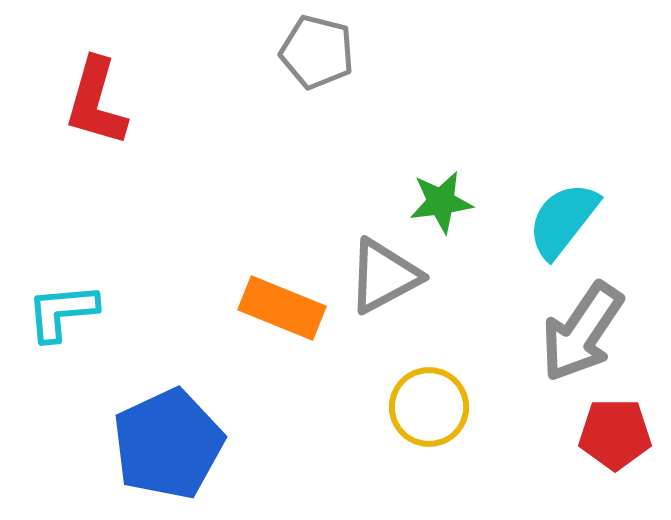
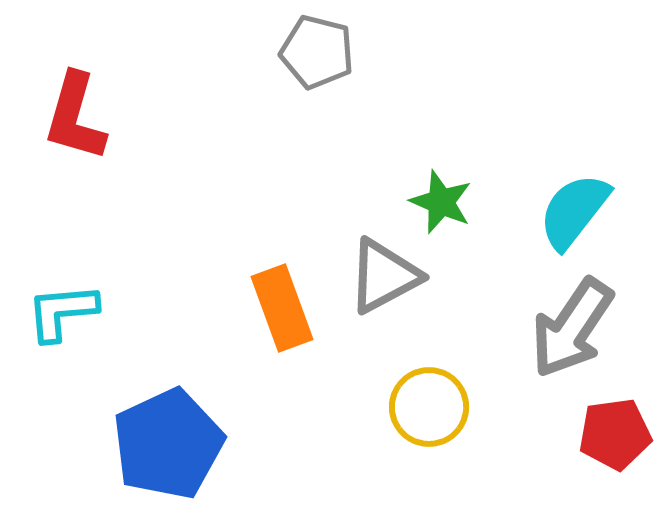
red L-shape: moved 21 px left, 15 px down
green star: rotated 30 degrees clockwise
cyan semicircle: moved 11 px right, 9 px up
orange rectangle: rotated 48 degrees clockwise
gray arrow: moved 10 px left, 4 px up
red pentagon: rotated 8 degrees counterclockwise
